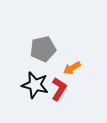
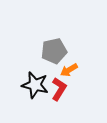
gray pentagon: moved 11 px right, 2 px down
orange arrow: moved 3 px left, 2 px down
